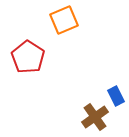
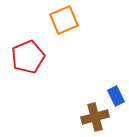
red pentagon: rotated 16 degrees clockwise
brown cross: rotated 20 degrees clockwise
